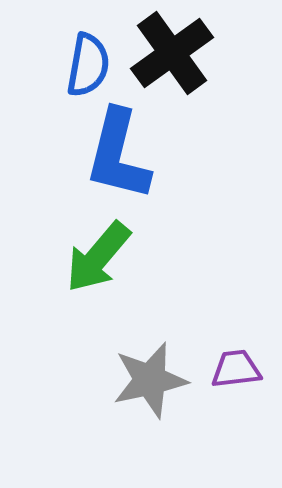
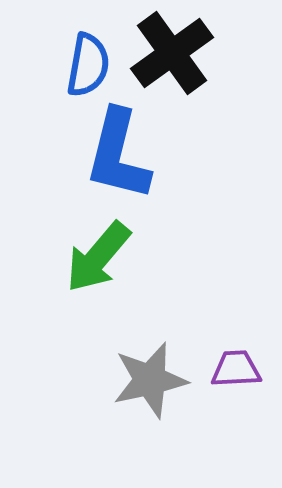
purple trapezoid: rotated 4 degrees clockwise
